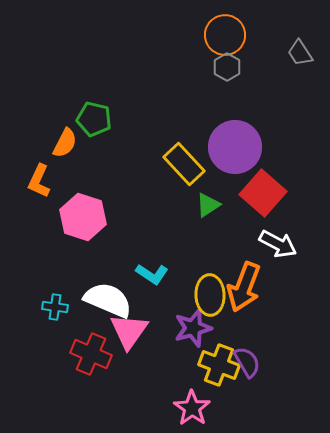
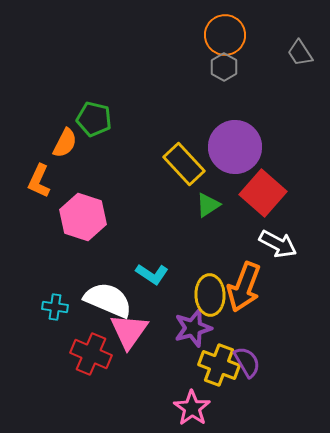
gray hexagon: moved 3 px left
